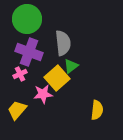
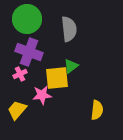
gray semicircle: moved 6 px right, 14 px up
yellow square: rotated 35 degrees clockwise
pink star: moved 1 px left, 1 px down
